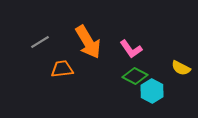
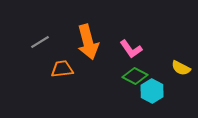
orange arrow: rotated 16 degrees clockwise
